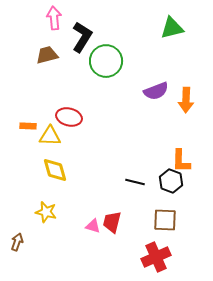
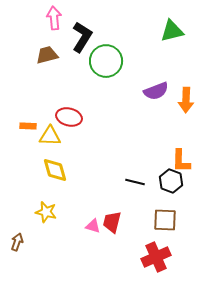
green triangle: moved 3 px down
